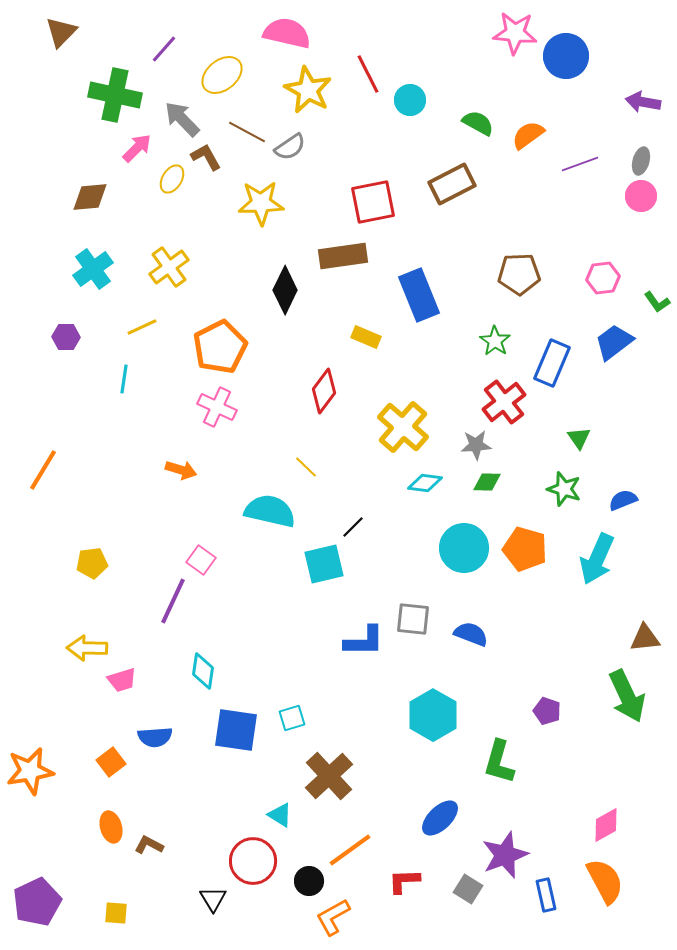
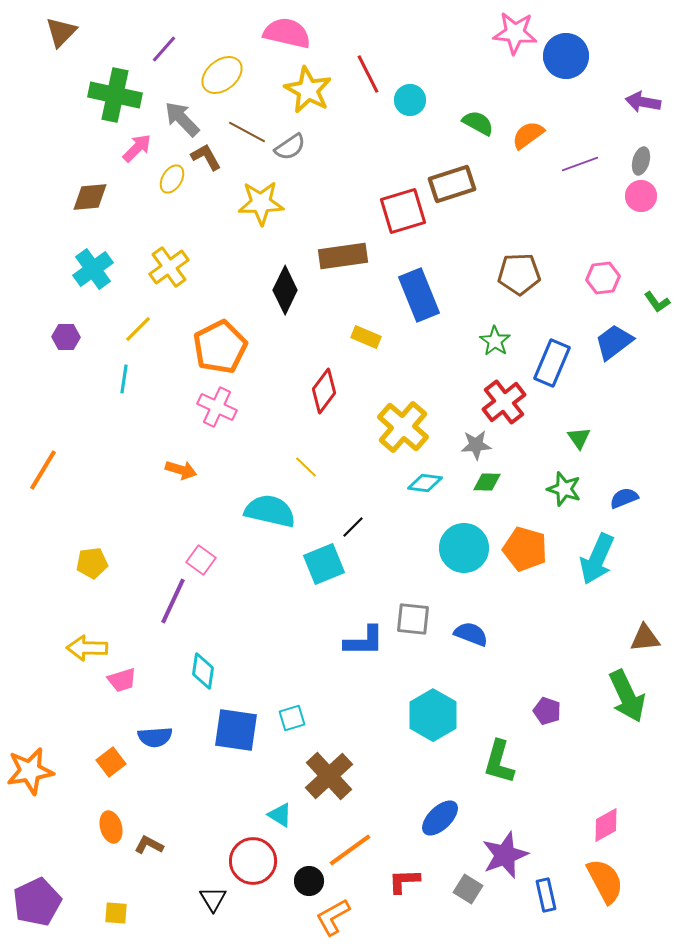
brown rectangle at (452, 184): rotated 9 degrees clockwise
red square at (373, 202): moved 30 px right, 9 px down; rotated 6 degrees counterclockwise
yellow line at (142, 327): moved 4 px left, 2 px down; rotated 20 degrees counterclockwise
blue semicircle at (623, 500): moved 1 px right, 2 px up
cyan square at (324, 564): rotated 9 degrees counterclockwise
